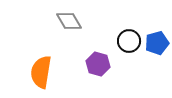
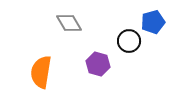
gray diamond: moved 2 px down
blue pentagon: moved 4 px left, 21 px up
